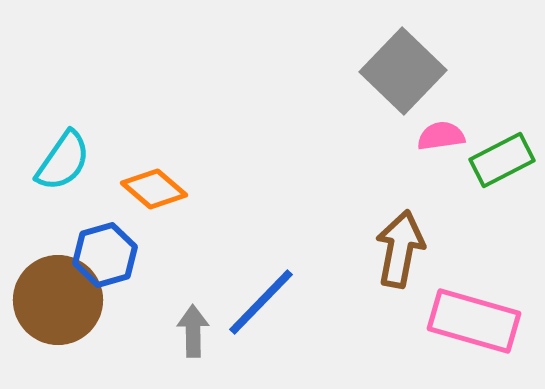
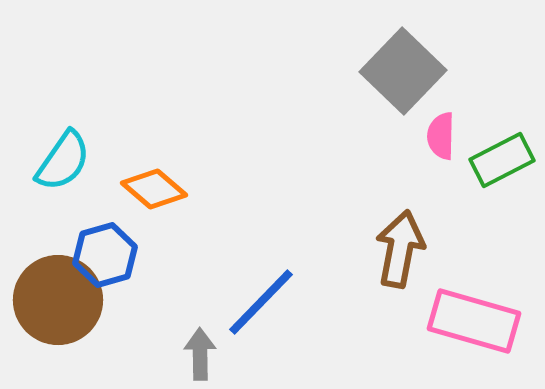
pink semicircle: rotated 81 degrees counterclockwise
gray arrow: moved 7 px right, 23 px down
